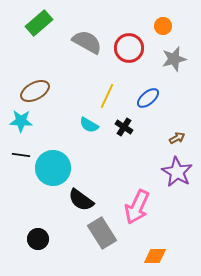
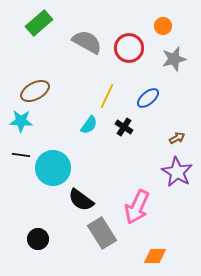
cyan semicircle: rotated 84 degrees counterclockwise
